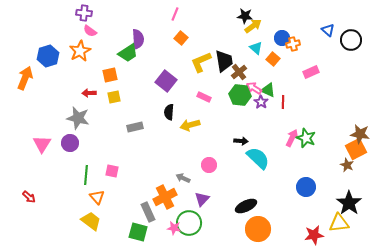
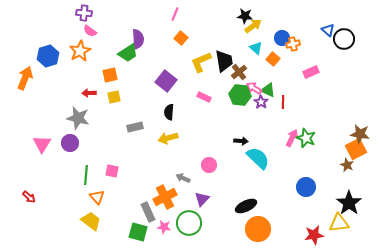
black circle at (351, 40): moved 7 px left, 1 px up
yellow arrow at (190, 125): moved 22 px left, 13 px down
pink star at (174, 228): moved 10 px left, 1 px up
